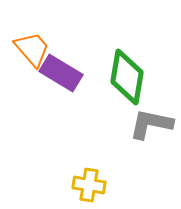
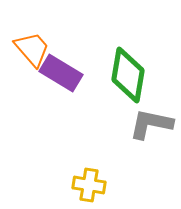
green diamond: moved 1 px right, 2 px up
